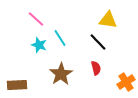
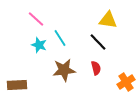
brown star: moved 3 px right, 4 px up; rotated 25 degrees clockwise
